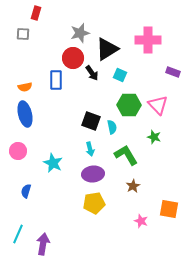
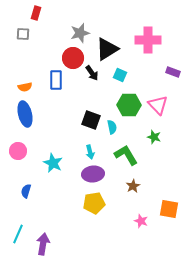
black square: moved 1 px up
cyan arrow: moved 3 px down
